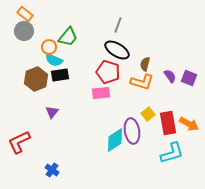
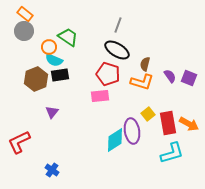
green trapezoid: rotated 95 degrees counterclockwise
red pentagon: moved 2 px down
pink rectangle: moved 1 px left, 3 px down
